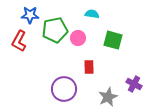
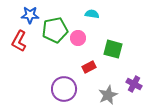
green square: moved 9 px down
red rectangle: rotated 64 degrees clockwise
gray star: moved 2 px up
